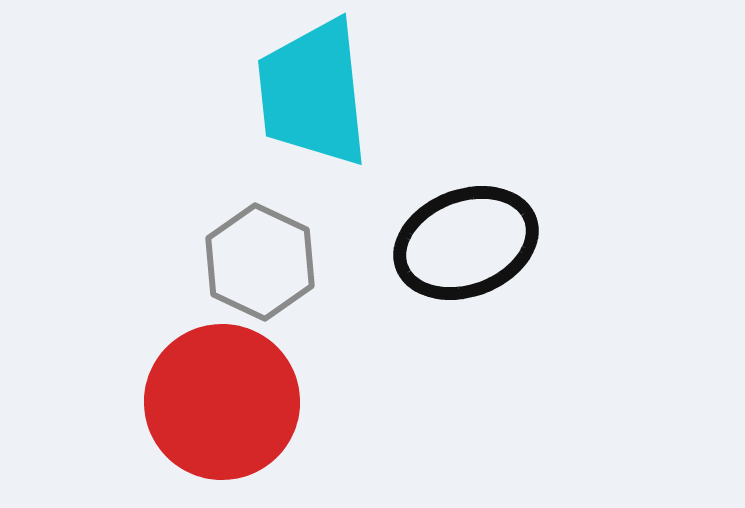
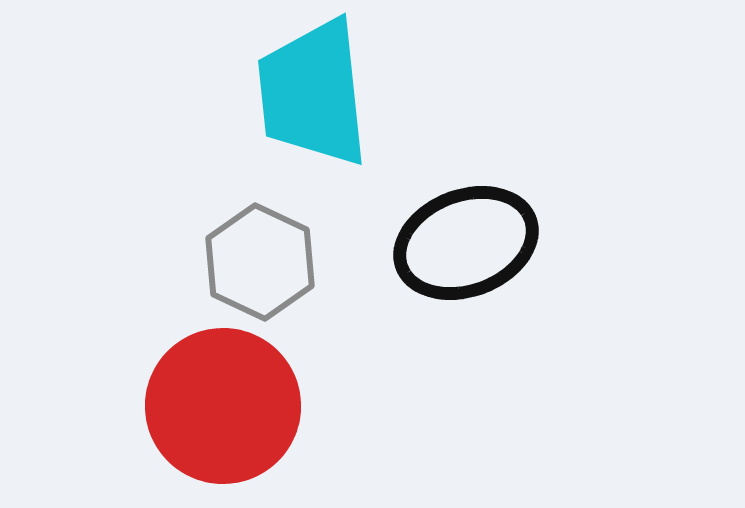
red circle: moved 1 px right, 4 px down
